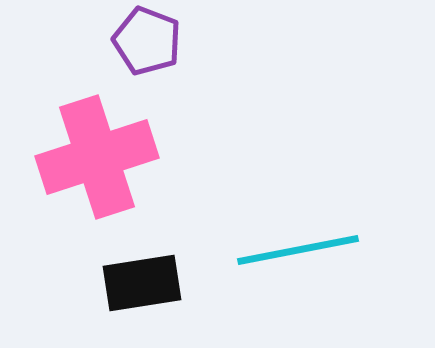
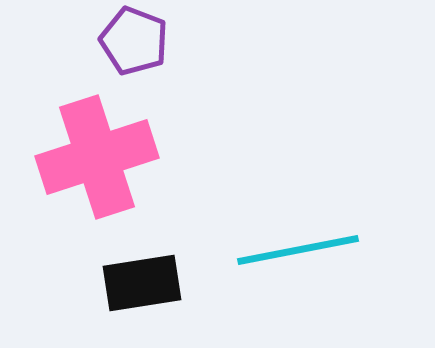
purple pentagon: moved 13 px left
